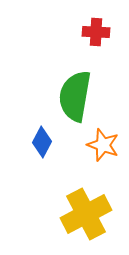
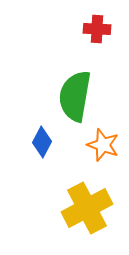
red cross: moved 1 px right, 3 px up
yellow cross: moved 1 px right, 6 px up
